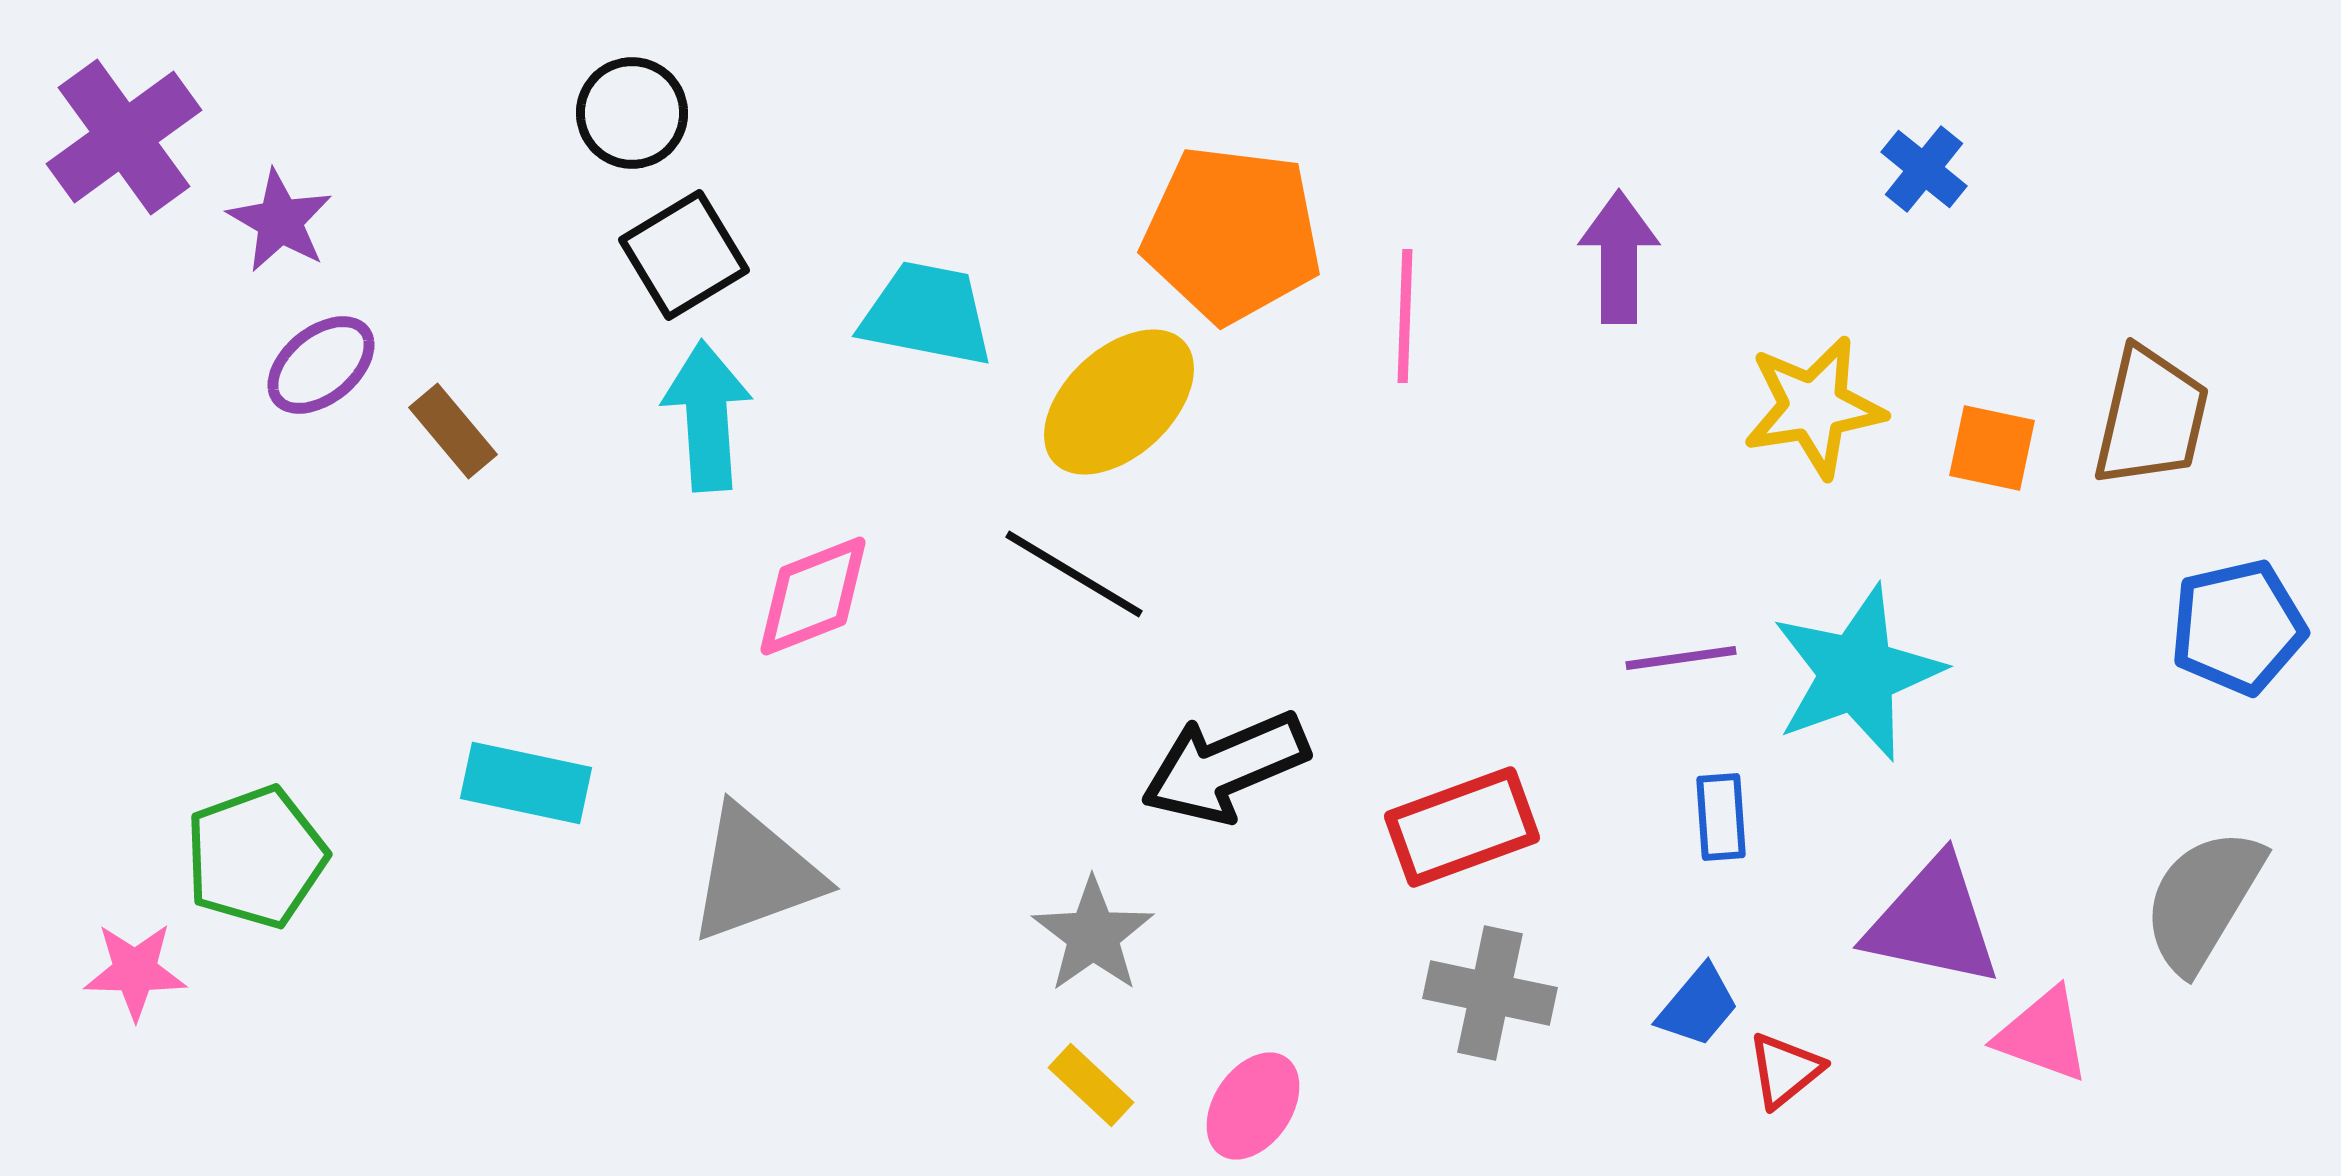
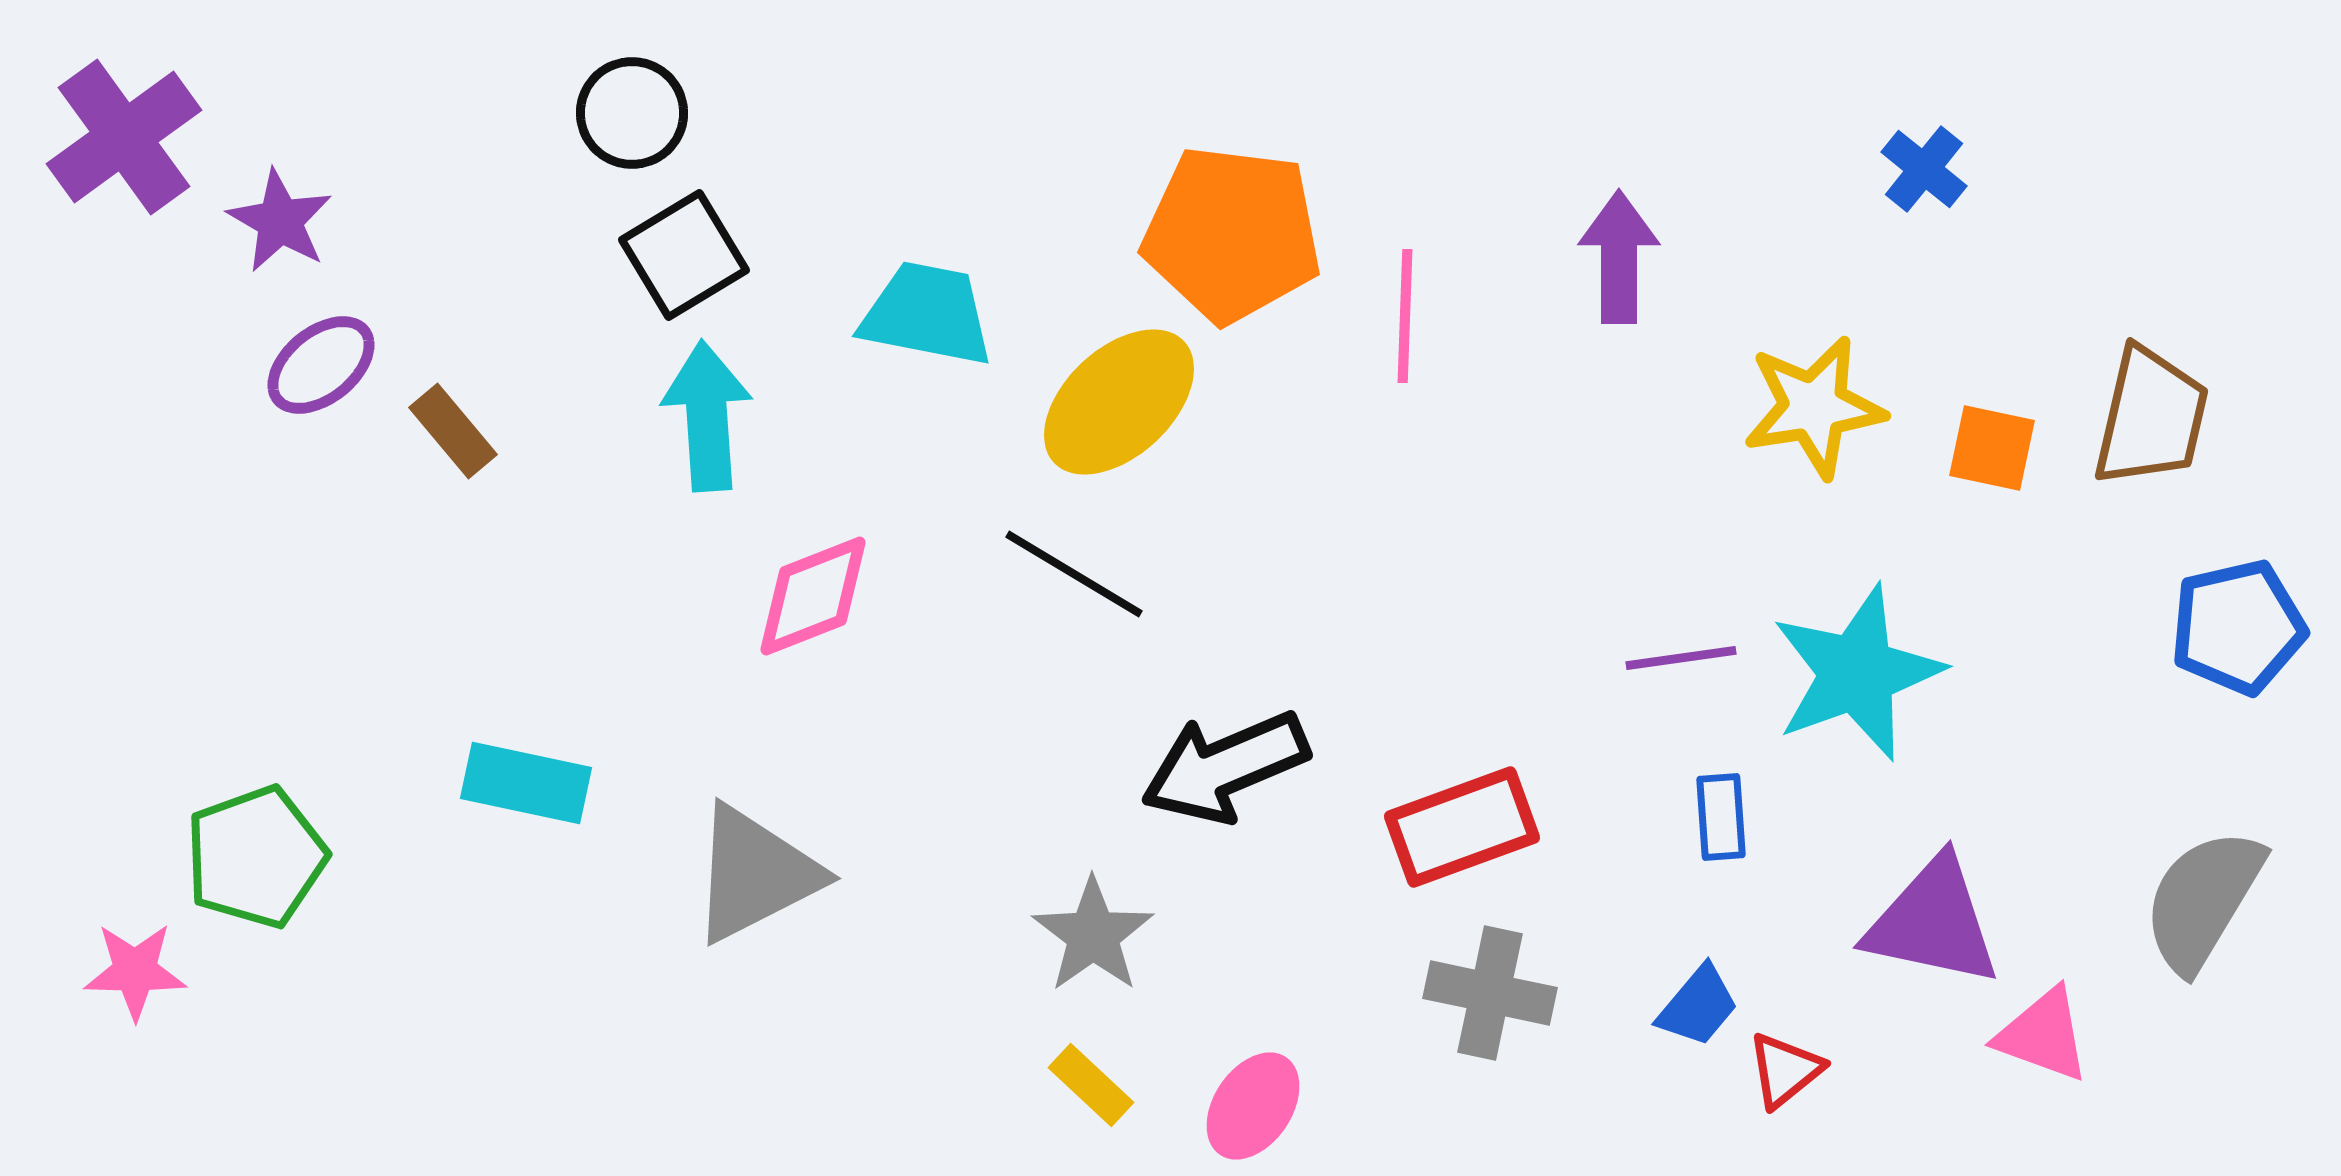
gray triangle: rotated 7 degrees counterclockwise
